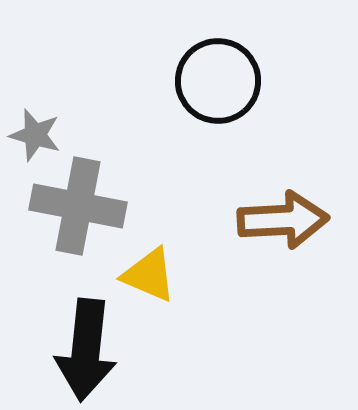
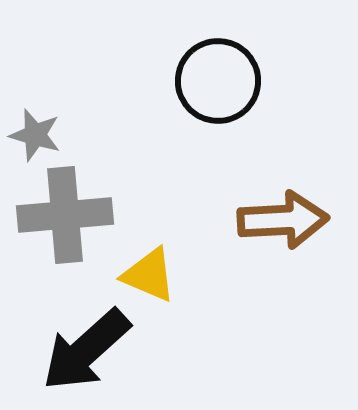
gray cross: moved 13 px left, 9 px down; rotated 16 degrees counterclockwise
black arrow: rotated 42 degrees clockwise
